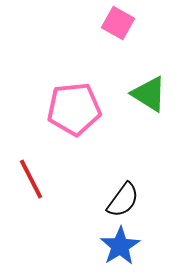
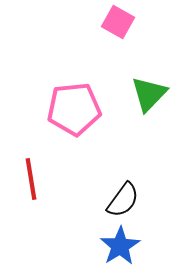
pink square: moved 1 px up
green triangle: rotated 42 degrees clockwise
red line: rotated 18 degrees clockwise
